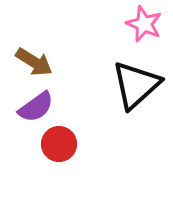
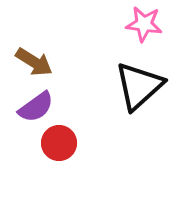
pink star: rotated 15 degrees counterclockwise
black triangle: moved 3 px right, 1 px down
red circle: moved 1 px up
